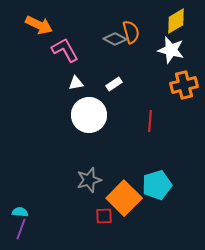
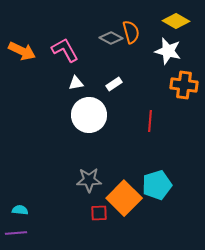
yellow diamond: rotated 60 degrees clockwise
orange arrow: moved 17 px left, 26 px down
gray diamond: moved 4 px left, 1 px up
white star: moved 3 px left, 1 px down
orange cross: rotated 20 degrees clockwise
gray star: rotated 15 degrees clockwise
cyan semicircle: moved 2 px up
red square: moved 5 px left, 3 px up
purple line: moved 5 px left, 4 px down; rotated 65 degrees clockwise
